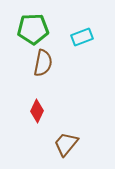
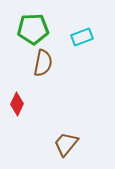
red diamond: moved 20 px left, 7 px up
